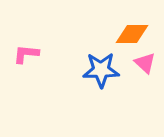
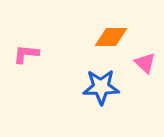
orange diamond: moved 21 px left, 3 px down
blue star: moved 17 px down
